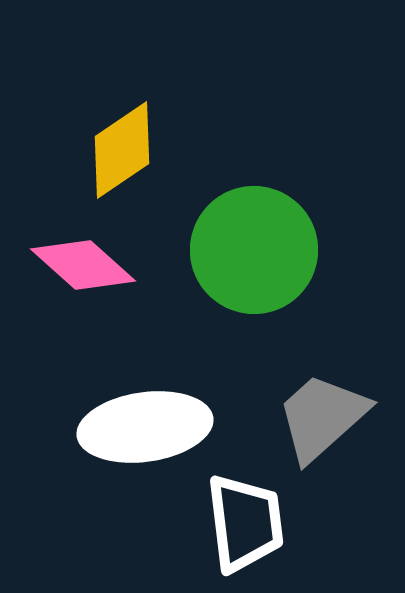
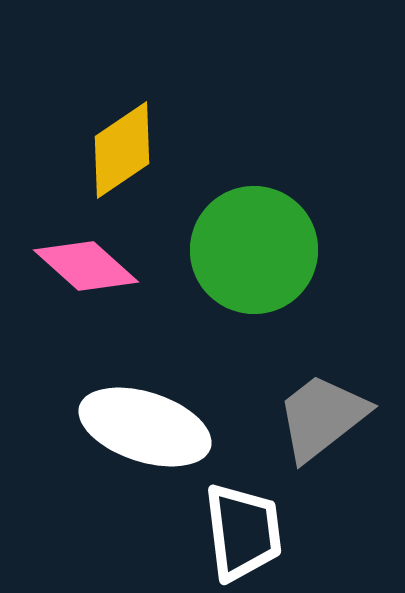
pink diamond: moved 3 px right, 1 px down
gray trapezoid: rotated 4 degrees clockwise
white ellipse: rotated 26 degrees clockwise
white trapezoid: moved 2 px left, 9 px down
